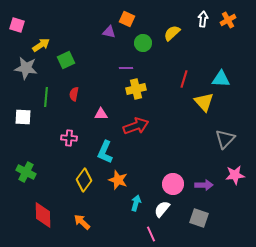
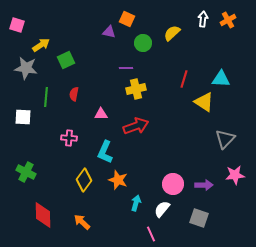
yellow triangle: rotated 15 degrees counterclockwise
